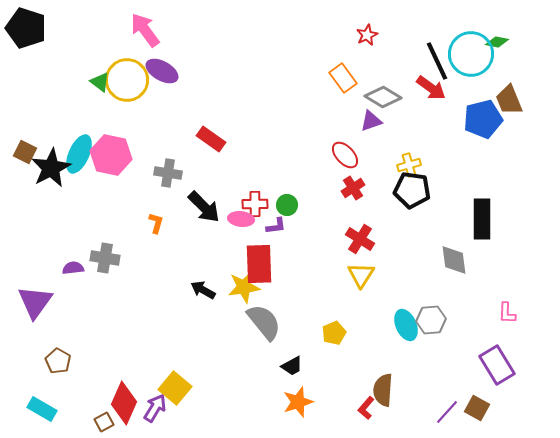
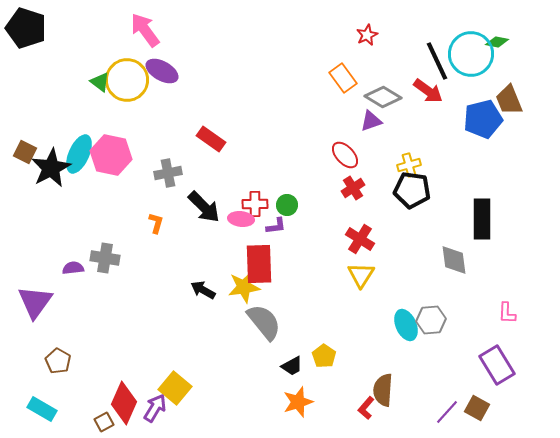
red arrow at (431, 88): moved 3 px left, 3 px down
gray cross at (168, 173): rotated 20 degrees counterclockwise
yellow pentagon at (334, 333): moved 10 px left, 23 px down; rotated 15 degrees counterclockwise
